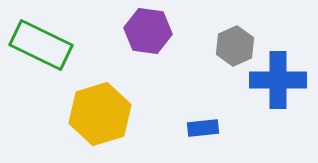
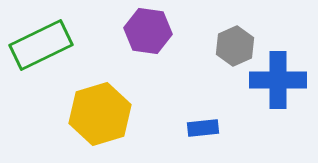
green rectangle: rotated 52 degrees counterclockwise
